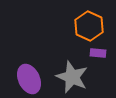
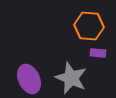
orange hexagon: rotated 20 degrees counterclockwise
gray star: moved 1 px left, 1 px down
